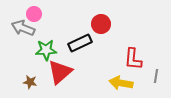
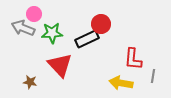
black rectangle: moved 7 px right, 4 px up
green star: moved 6 px right, 17 px up
red triangle: moved 7 px up; rotated 32 degrees counterclockwise
gray line: moved 3 px left
